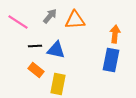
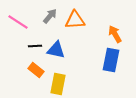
orange arrow: rotated 36 degrees counterclockwise
